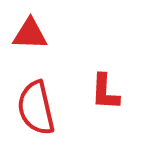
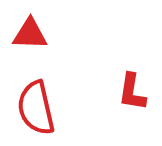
red L-shape: moved 27 px right; rotated 6 degrees clockwise
